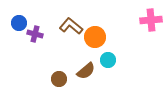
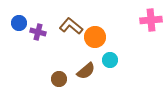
purple cross: moved 3 px right, 2 px up
cyan circle: moved 2 px right
